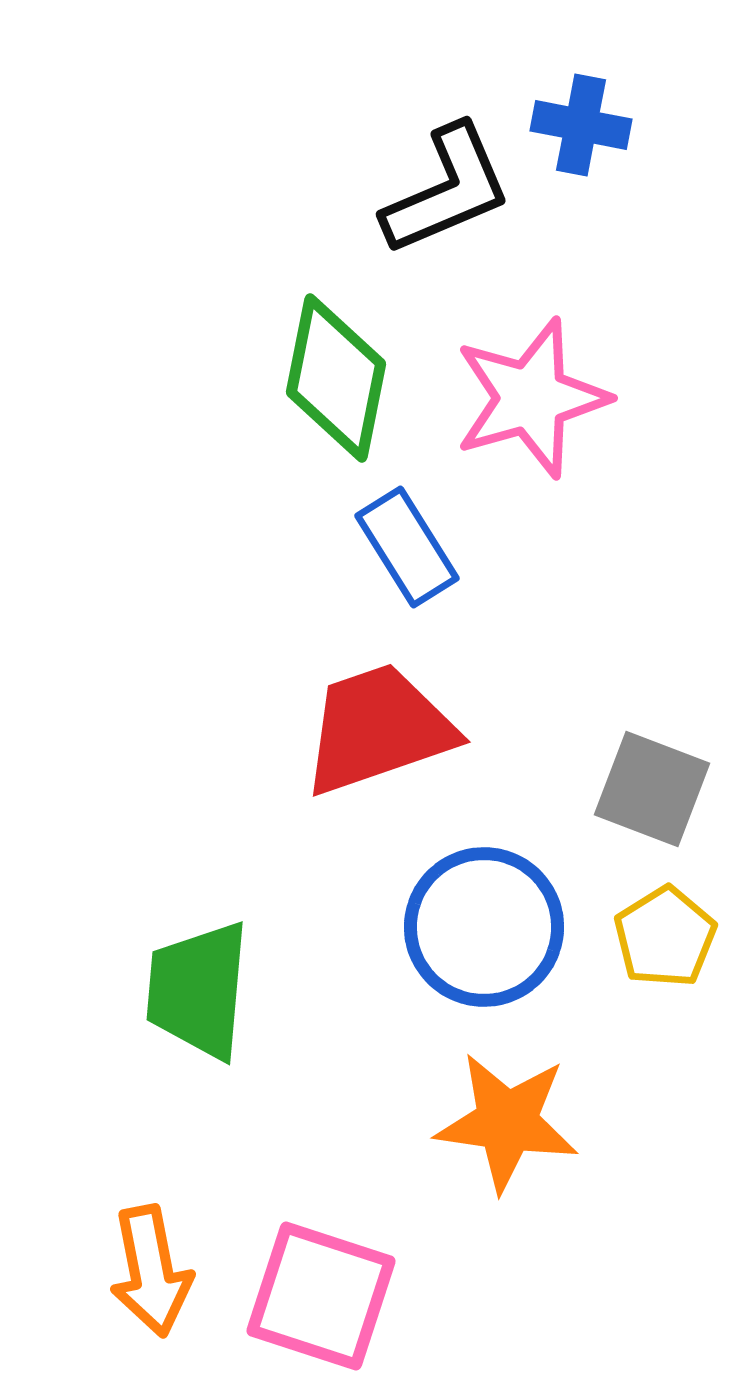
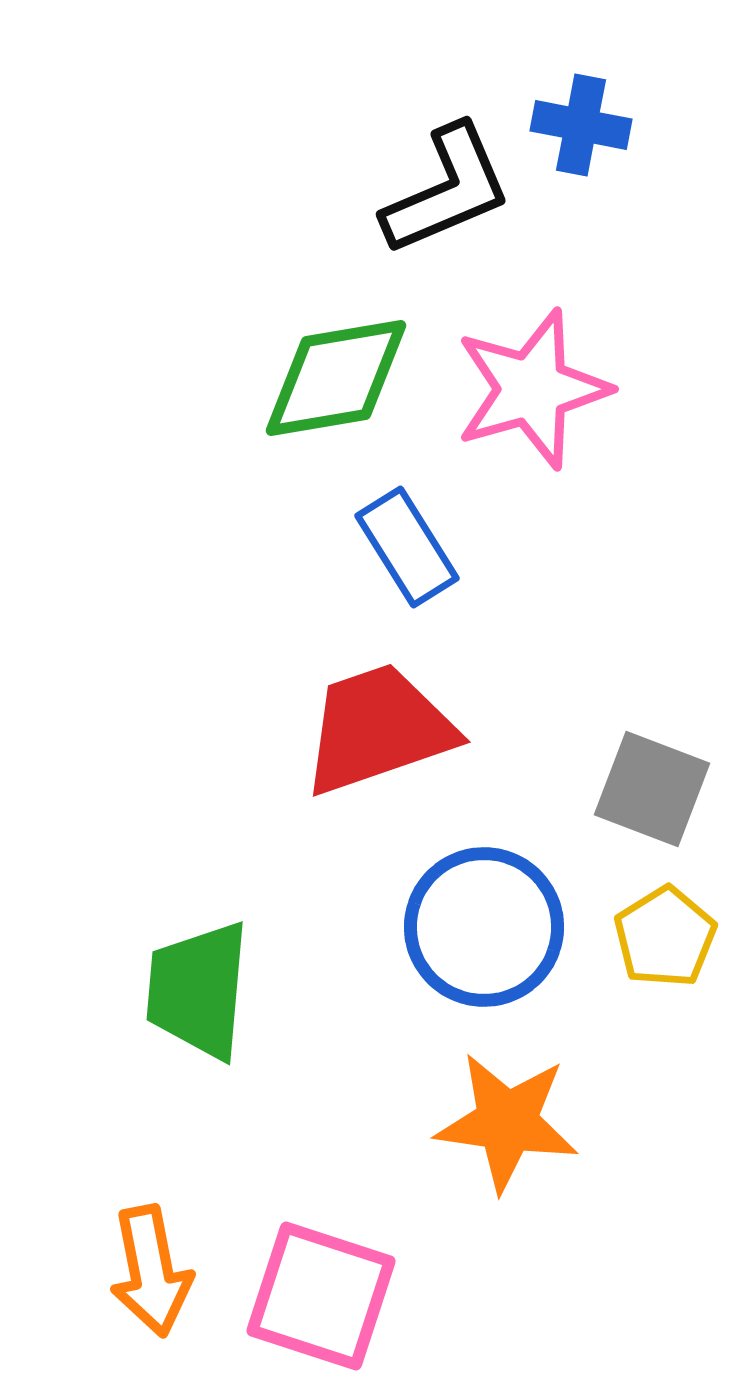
green diamond: rotated 69 degrees clockwise
pink star: moved 1 px right, 9 px up
